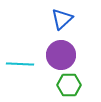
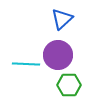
purple circle: moved 3 px left
cyan line: moved 6 px right
